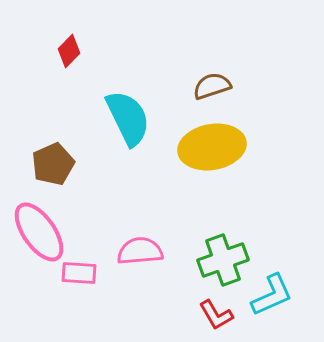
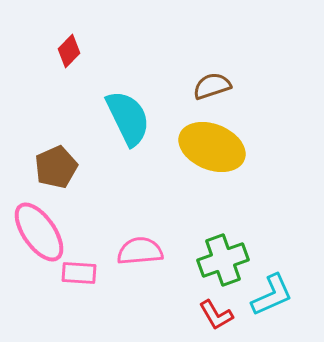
yellow ellipse: rotated 32 degrees clockwise
brown pentagon: moved 3 px right, 3 px down
